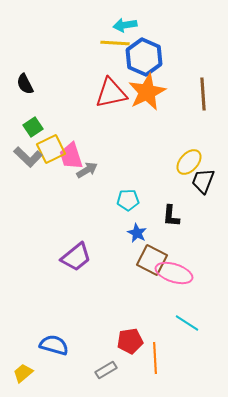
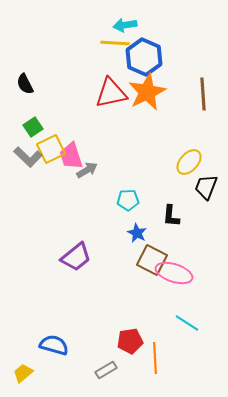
black trapezoid: moved 3 px right, 6 px down
